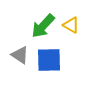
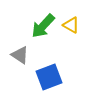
blue square: moved 17 px down; rotated 20 degrees counterclockwise
